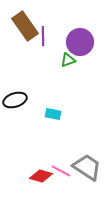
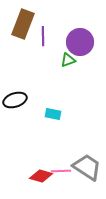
brown rectangle: moved 2 px left, 2 px up; rotated 56 degrees clockwise
pink line: rotated 30 degrees counterclockwise
